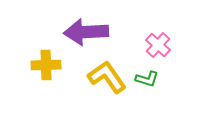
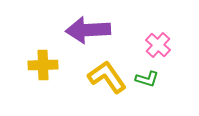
purple arrow: moved 2 px right, 2 px up
yellow cross: moved 3 px left
